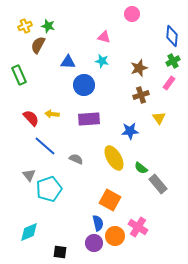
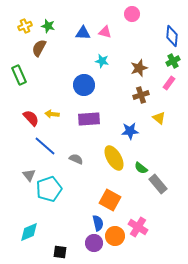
pink triangle: moved 1 px right, 5 px up
brown semicircle: moved 1 px right, 3 px down
blue triangle: moved 15 px right, 29 px up
yellow triangle: rotated 16 degrees counterclockwise
